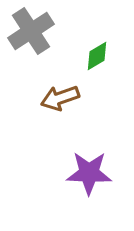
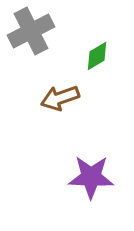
gray cross: rotated 6 degrees clockwise
purple star: moved 2 px right, 4 px down
